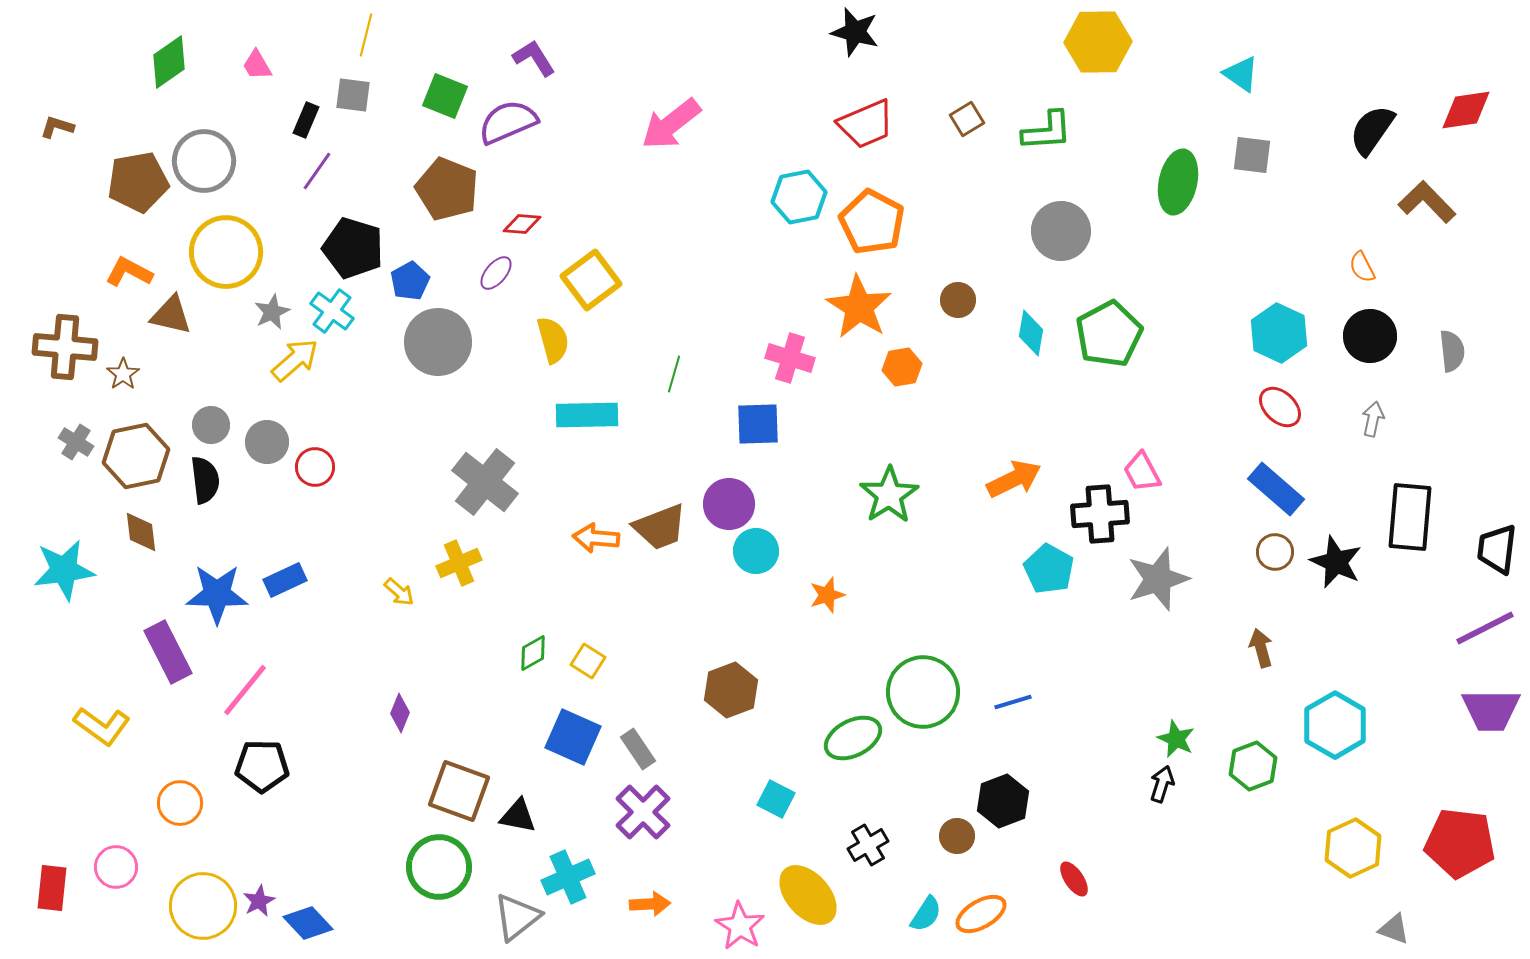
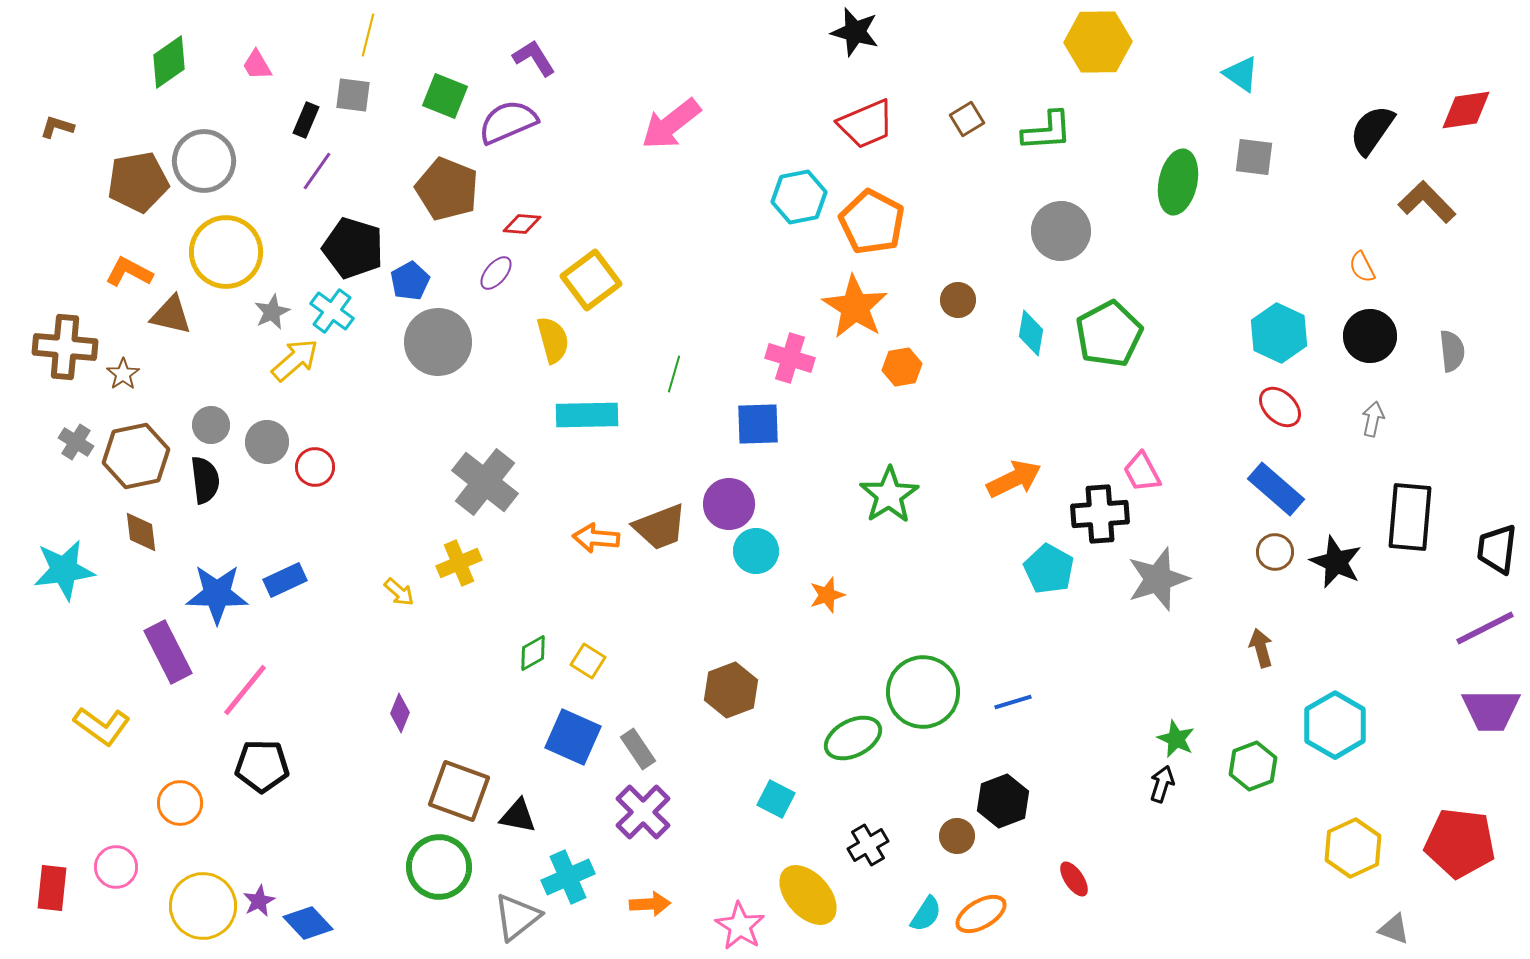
yellow line at (366, 35): moved 2 px right
gray square at (1252, 155): moved 2 px right, 2 px down
orange star at (859, 307): moved 4 px left
